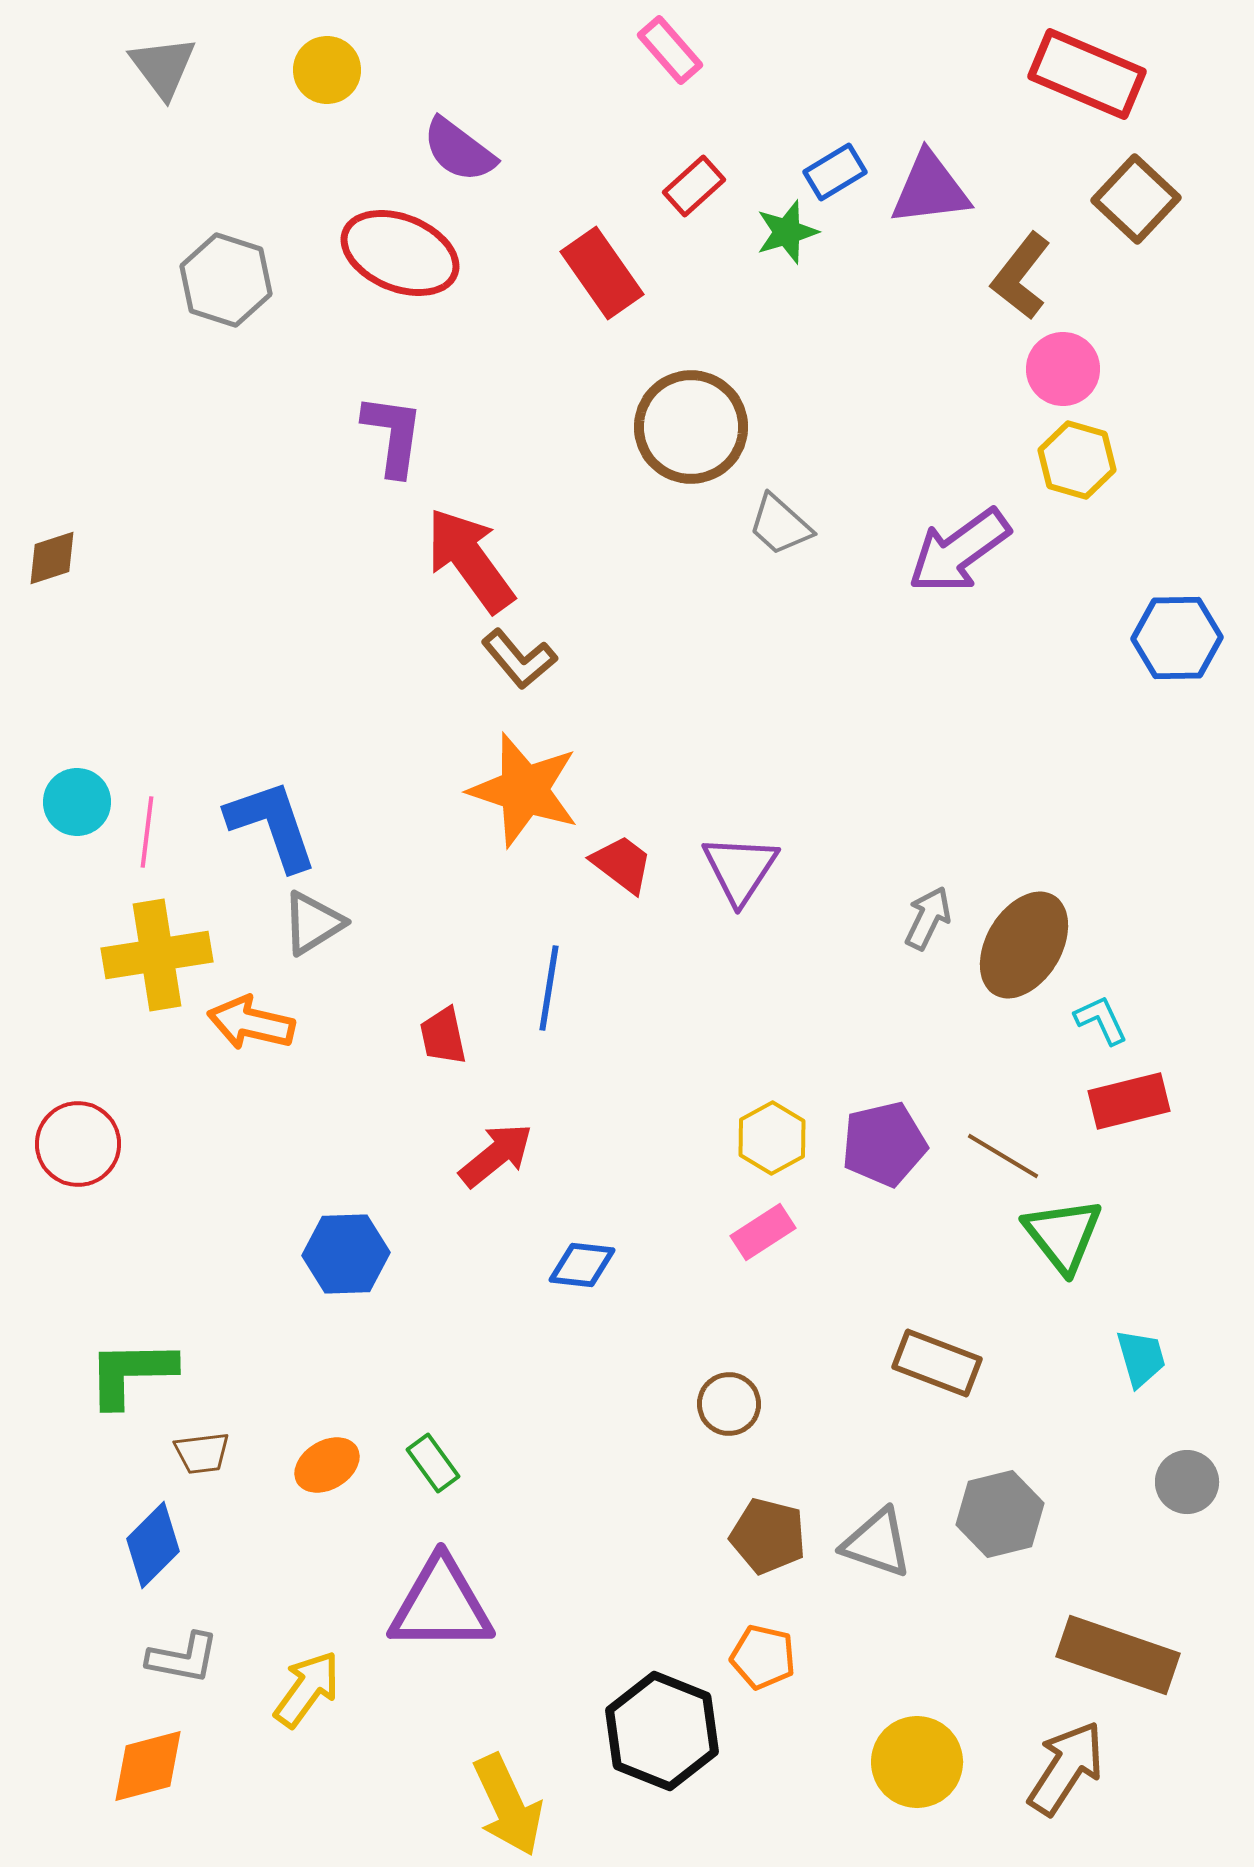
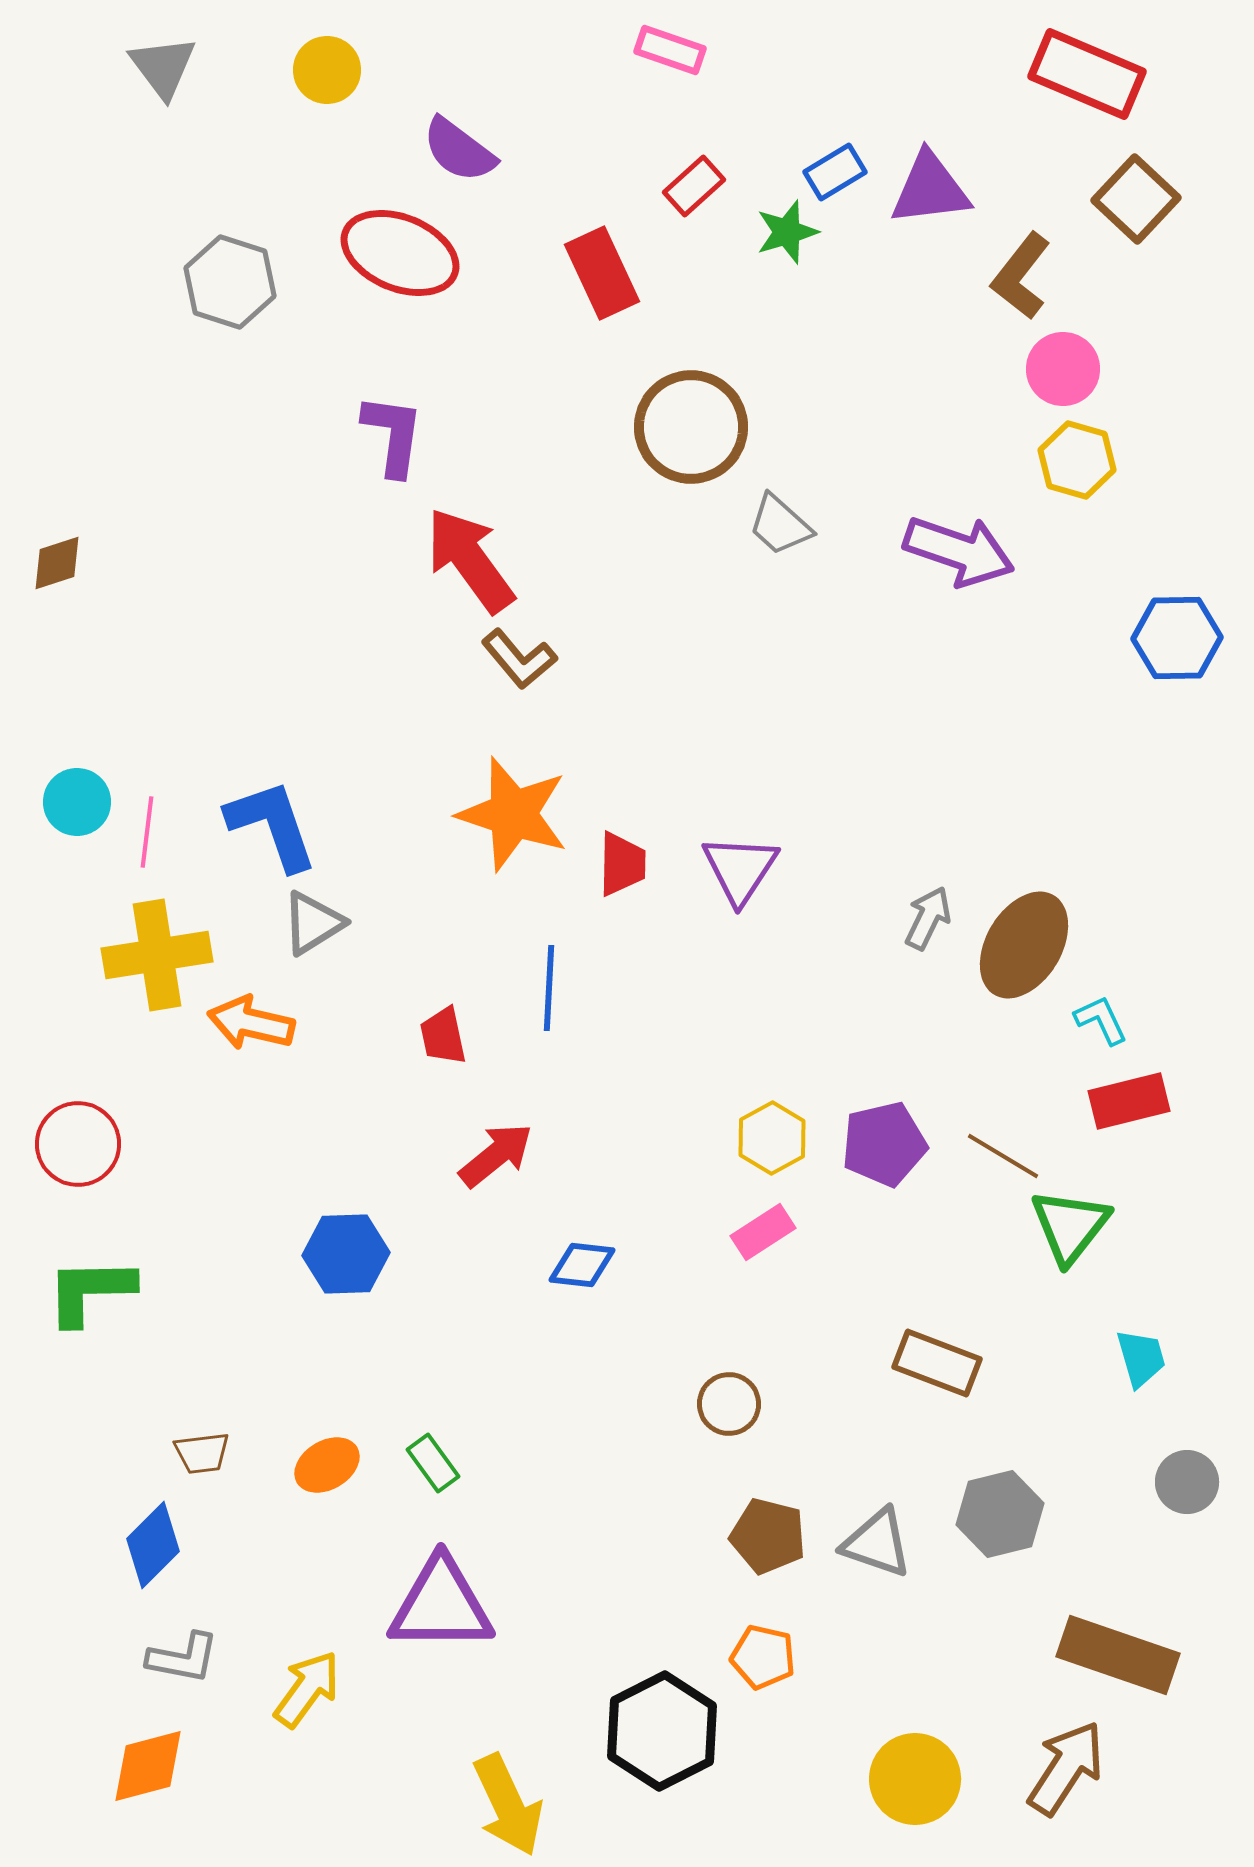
pink rectangle at (670, 50): rotated 30 degrees counterclockwise
red rectangle at (602, 273): rotated 10 degrees clockwise
gray hexagon at (226, 280): moved 4 px right, 2 px down
purple arrow at (959, 551): rotated 125 degrees counterclockwise
brown diamond at (52, 558): moved 5 px right, 5 px down
orange star at (524, 790): moved 11 px left, 24 px down
red trapezoid at (622, 864): rotated 54 degrees clockwise
blue line at (549, 988): rotated 6 degrees counterclockwise
green triangle at (1063, 1235): moved 7 px right, 9 px up; rotated 16 degrees clockwise
green L-shape at (131, 1373): moved 41 px left, 82 px up
black hexagon at (662, 1731): rotated 11 degrees clockwise
yellow circle at (917, 1762): moved 2 px left, 17 px down
